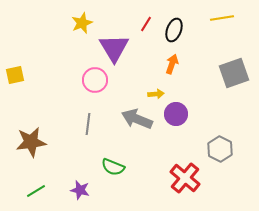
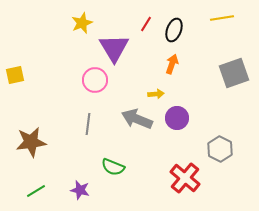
purple circle: moved 1 px right, 4 px down
